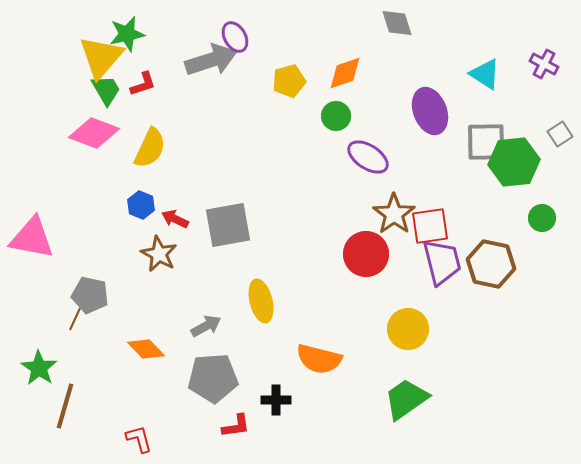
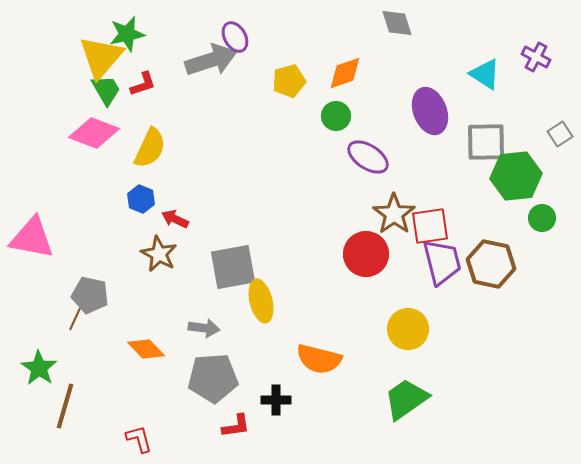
purple cross at (544, 64): moved 8 px left, 7 px up
green hexagon at (514, 162): moved 2 px right, 14 px down
blue hexagon at (141, 205): moved 6 px up
gray square at (228, 225): moved 5 px right, 42 px down
gray arrow at (206, 326): moved 2 px left, 2 px down; rotated 36 degrees clockwise
